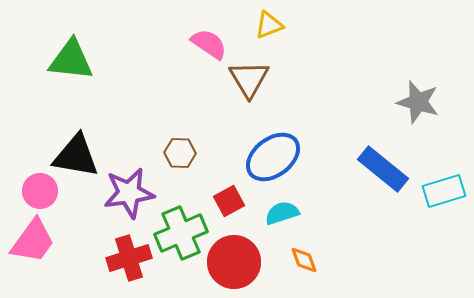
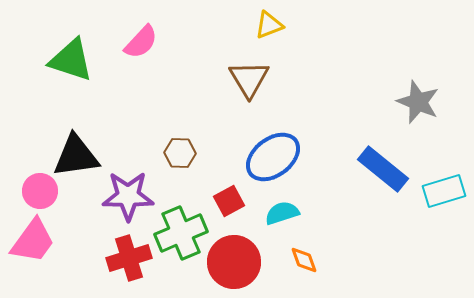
pink semicircle: moved 68 px left, 2 px up; rotated 99 degrees clockwise
green triangle: rotated 12 degrees clockwise
gray star: rotated 6 degrees clockwise
black triangle: rotated 18 degrees counterclockwise
purple star: moved 1 px left, 3 px down; rotated 9 degrees clockwise
